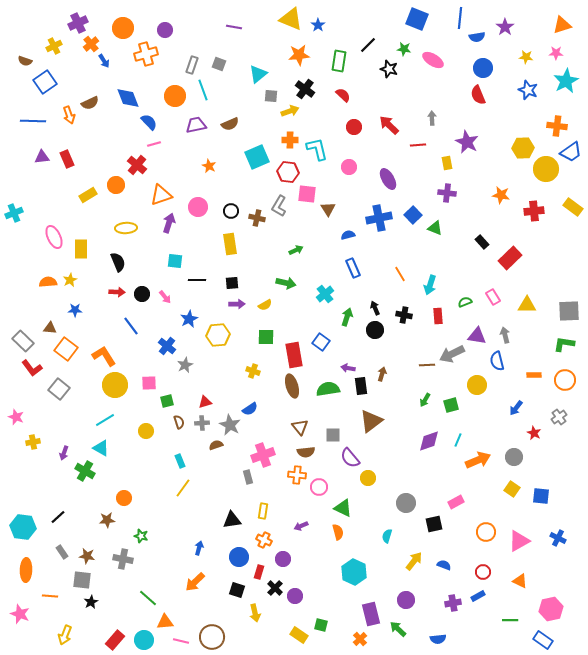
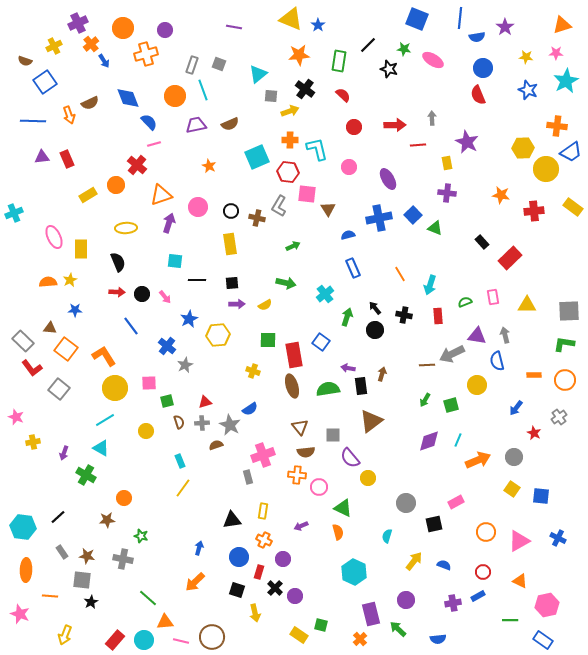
red arrow at (389, 125): moved 6 px right; rotated 135 degrees clockwise
green arrow at (296, 250): moved 3 px left, 4 px up
pink rectangle at (493, 297): rotated 21 degrees clockwise
black arrow at (375, 308): rotated 16 degrees counterclockwise
green square at (266, 337): moved 2 px right, 3 px down
yellow circle at (115, 385): moved 3 px down
green cross at (85, 471): moved 1 px right, 4 px down
pink hexagon at (551, 609): moved 4 px left, 4 px up
